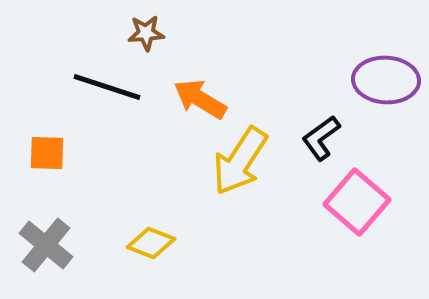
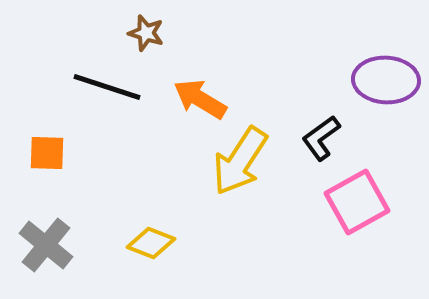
brown star: rotated 21 degrees clockwise
pink square: rotated 20 degrees clockwise
